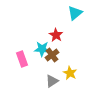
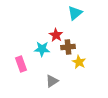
brown cross: moved 16 px right, 8 px up; rotated 32 degrees clockwise
pink rectangle: moved 1 px left, 5 px down
yellow star: moved 9 px right, 11 px up
